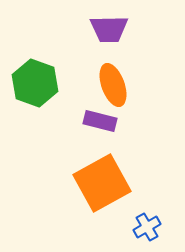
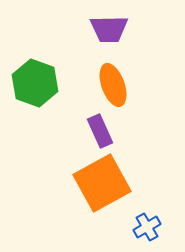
purple rectangle: moved 10 px down; rotated 52 degrees clockwise
